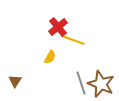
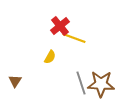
red cross: moved 2 px right, 1 px up
yellow line: moved 1 px right, 2 px up
brown star: rotated 20 degrees counterclockwise
